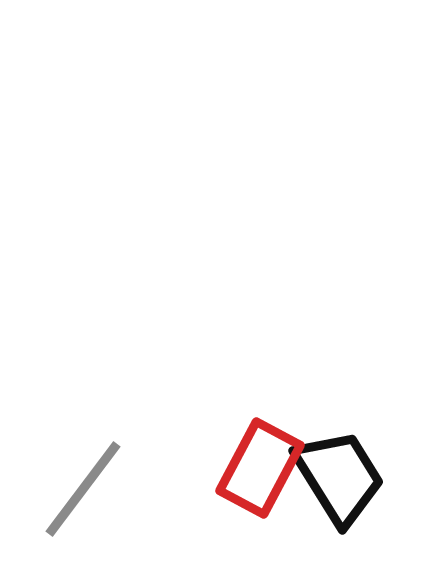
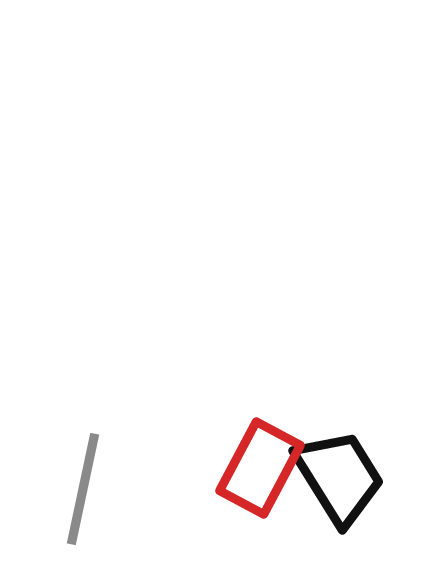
gray line: rotated 25 degrees counterclockwise
